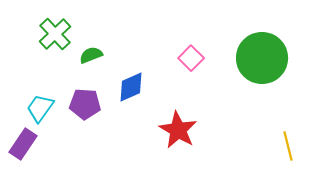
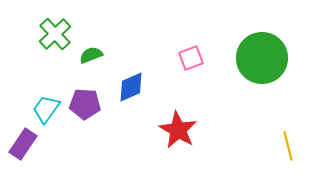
pink square: rotated 25 degrees clockwise
cyan trapezoid: moved 6 px right, 1 px down
